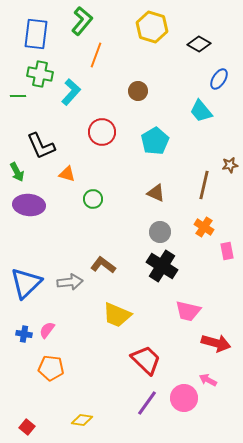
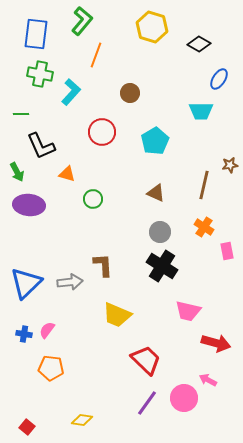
brown circle: moved 8 px left, 2 px down
green line: moved 3 px right, 18 px down
cyan trapezoid: rotated 50 degrees counterclockwise
brown L-shape: rotated 50 degrees clockwise
